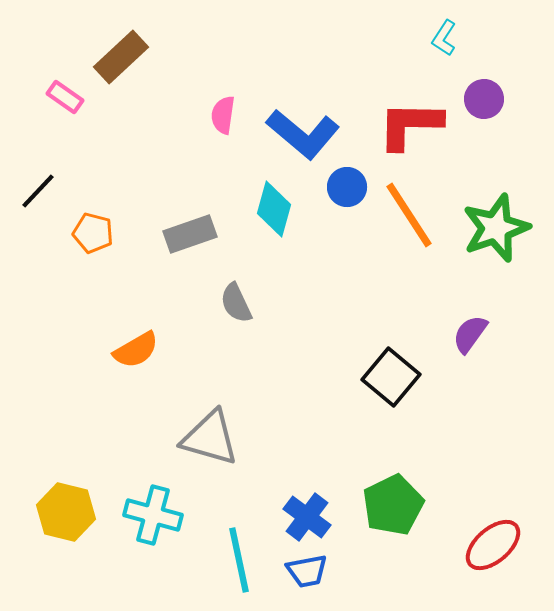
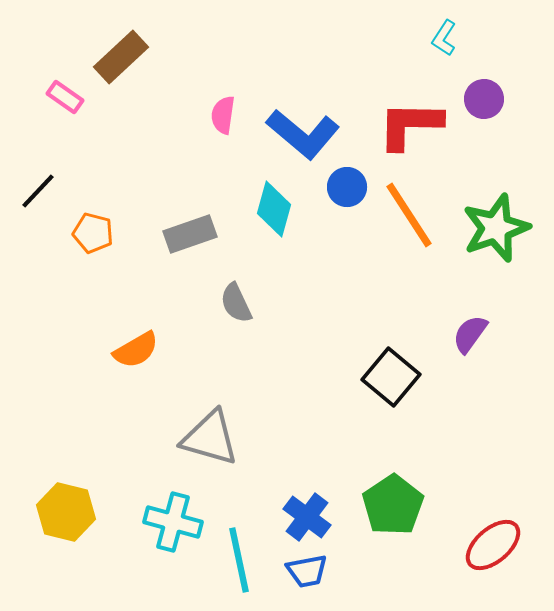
green pentagon: rotated 8 degrees counterclockwise
cyan cross: moved 20 px right, 7 px down
